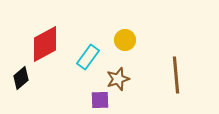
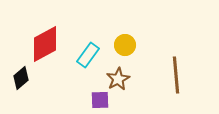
yellow circle: moved 5 px down
cyan rectangle: moved 2 px up
brown star: rotated 10 degrees counterclockwise
